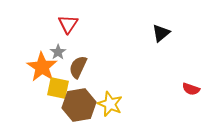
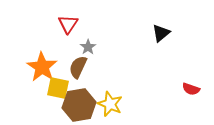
gray star: moved 30 px right, 5 px up
